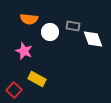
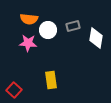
gray rectangle: rotated 24 degrees counterclockwise
white circle: moved 2 px left, 2 px up
white diamond: moved 3 px right, 1 px up; rotated 30 degrees clockwise
pink star: moved 4 px right, 8 px up; rotated 18 degrees counterclockwise
yellow rectangle: moved 14 px right, 1 px down; rotated 54 degrees clockwise
